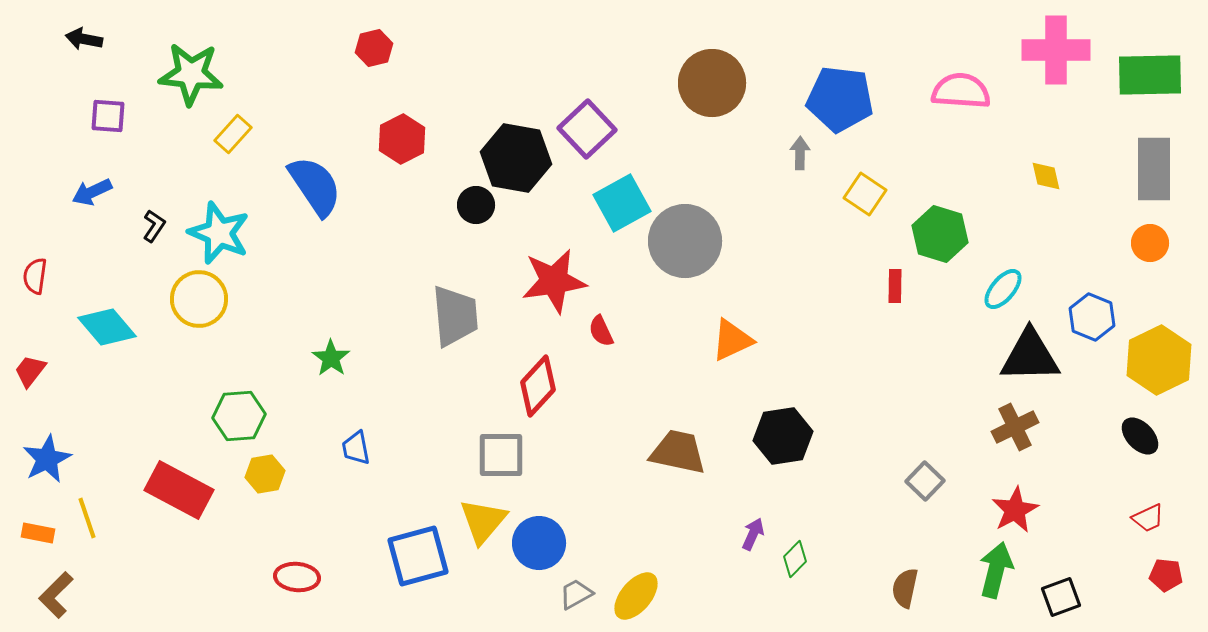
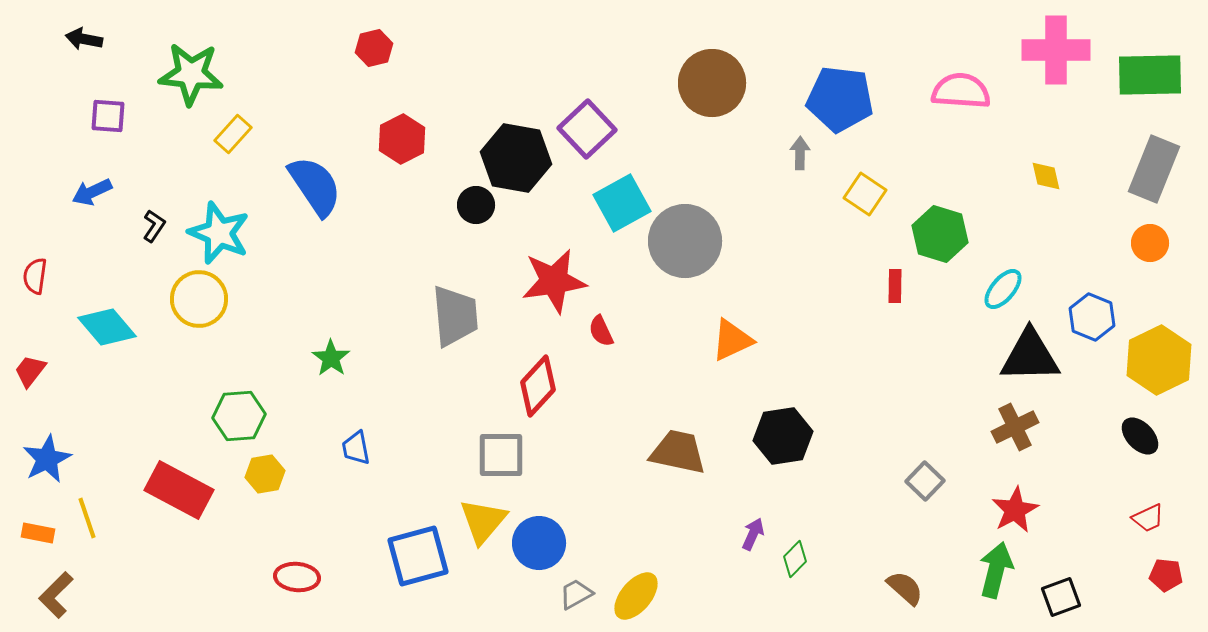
gray rectangle at (1154, 169): rotated 22 degrees clockwise
brown semicircle at (905, 588): rotated 120 degrees clockwise
